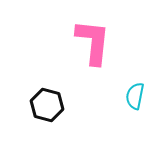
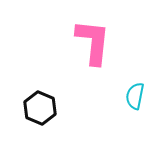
black hexagon: moved 7 px left, 3 px down; rotated 8 degrees clockwise
